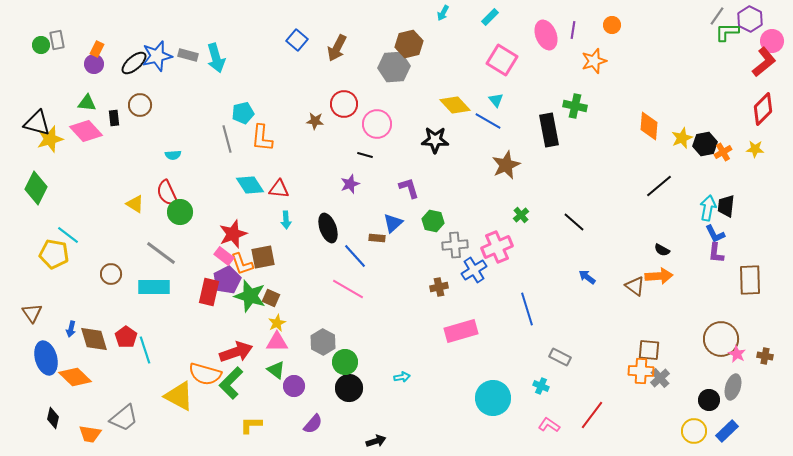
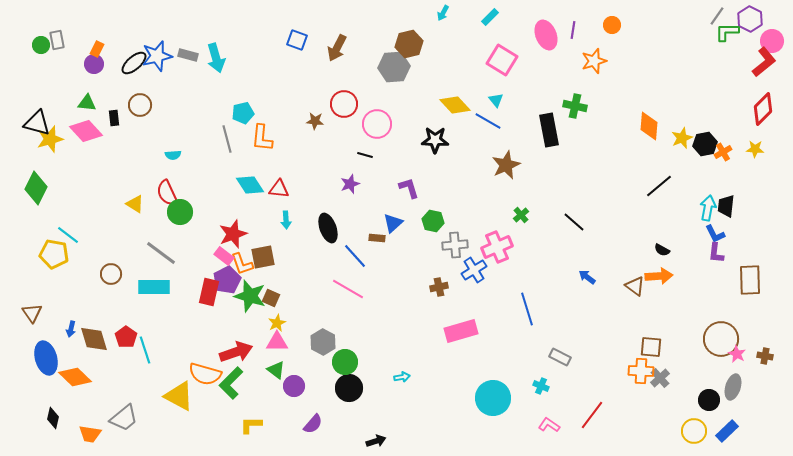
blue square at (297, 40): rotated 20 degrees counterclockwise
brown square at (649, 350): moved 2 px right, 3 px up
